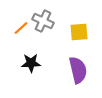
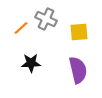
gray cross: moved 3 px right, 2 px up
